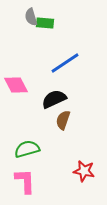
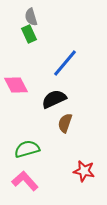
green rectangle: moved 16 px left, 11 px down; rotated 60 degrees clockwise
blue line: rotated 16 degrees counterclockwise
brown semicircle: moved 2 px right, 3 px down
pink L-shape: rotated 40 degrees counterclockwise
